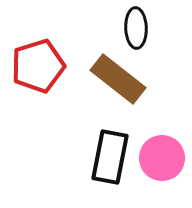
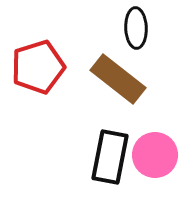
red pentagon: moved 1 px down
pink circle: moved 7 px left, 3 px up
